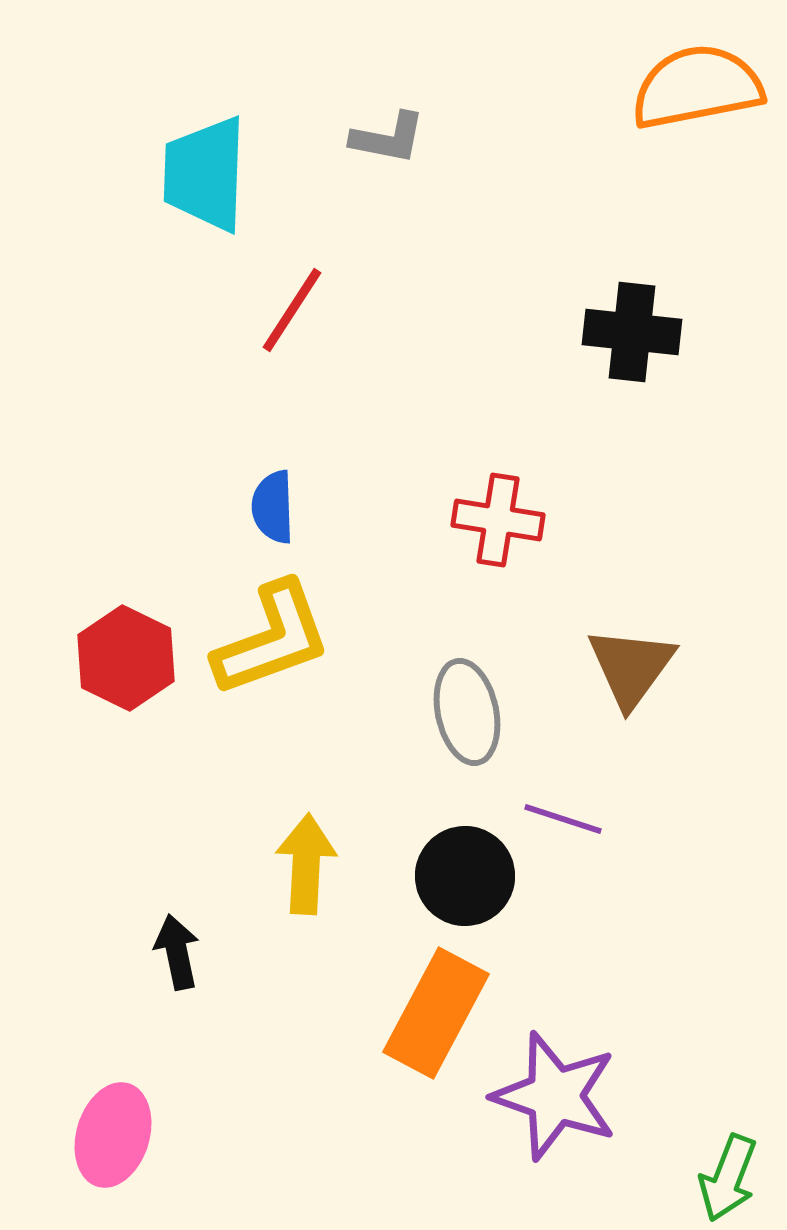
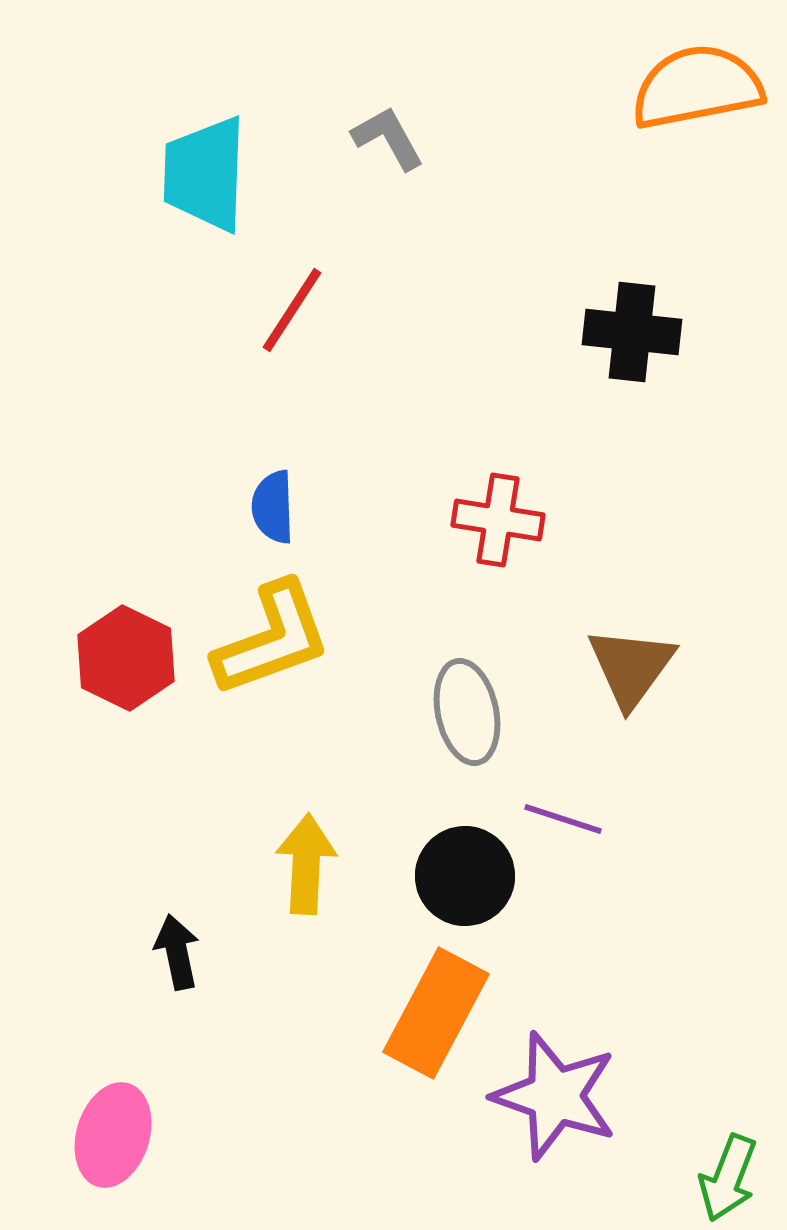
gray L-shape: rotated 130 degrees counterclockwise
